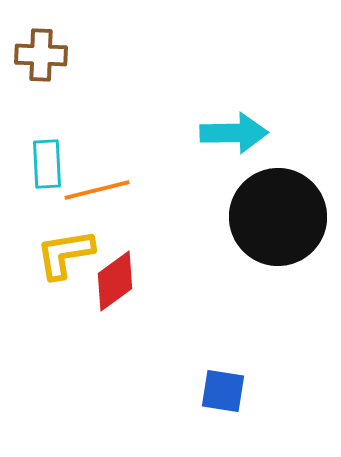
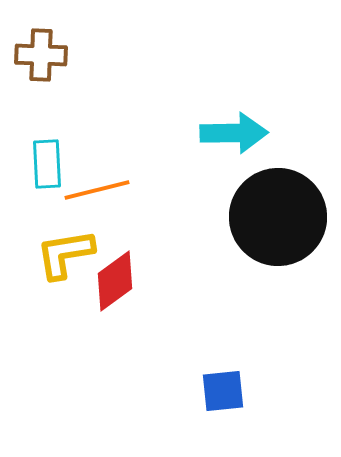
blue square: rotated 15 degrees counterclockwise
